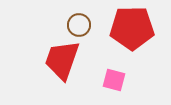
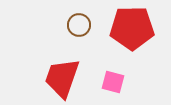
red trapezoid: moved 18 px down
pink square: moved 1 px left, 2 px down
